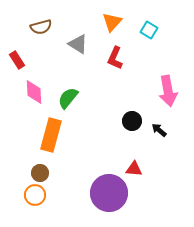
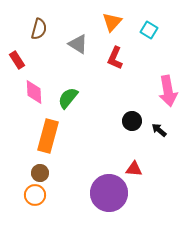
brown semicircle: moved 2 px left, 2 px down; rotated 60 degrees counterclockwise
orange rectangle: moved 3 px left, 1 px down
